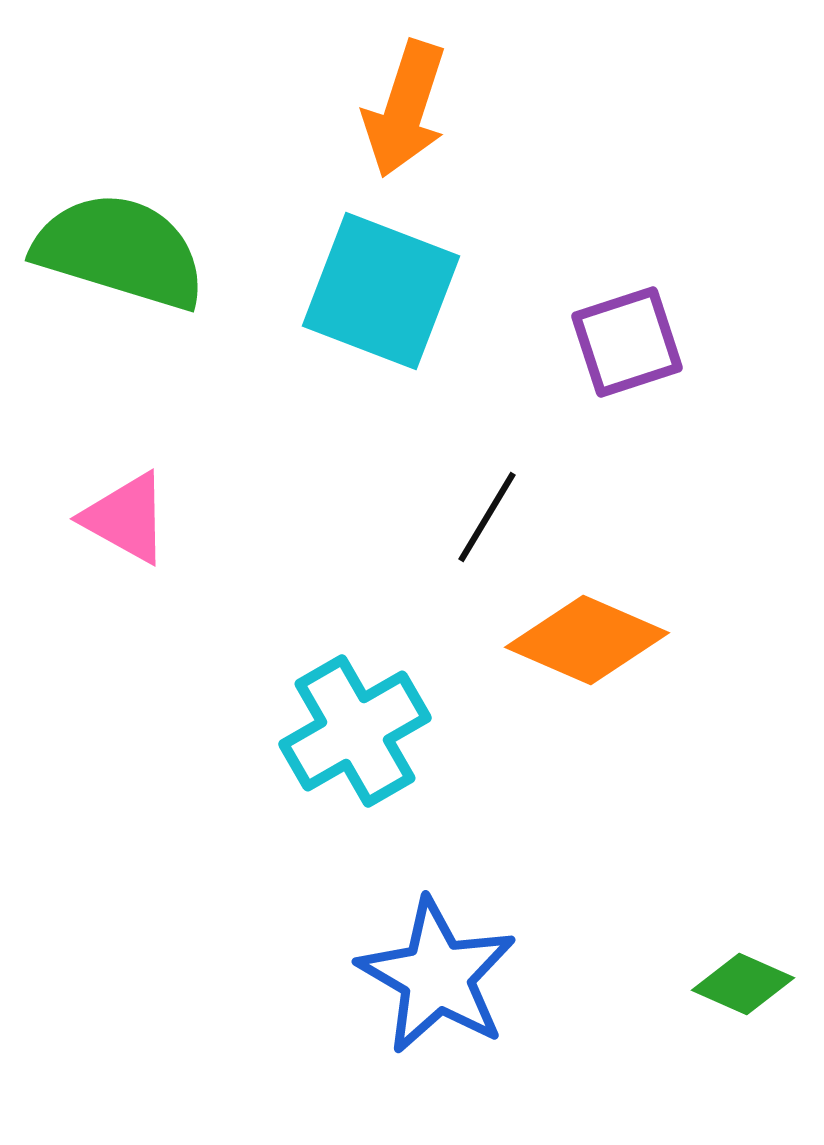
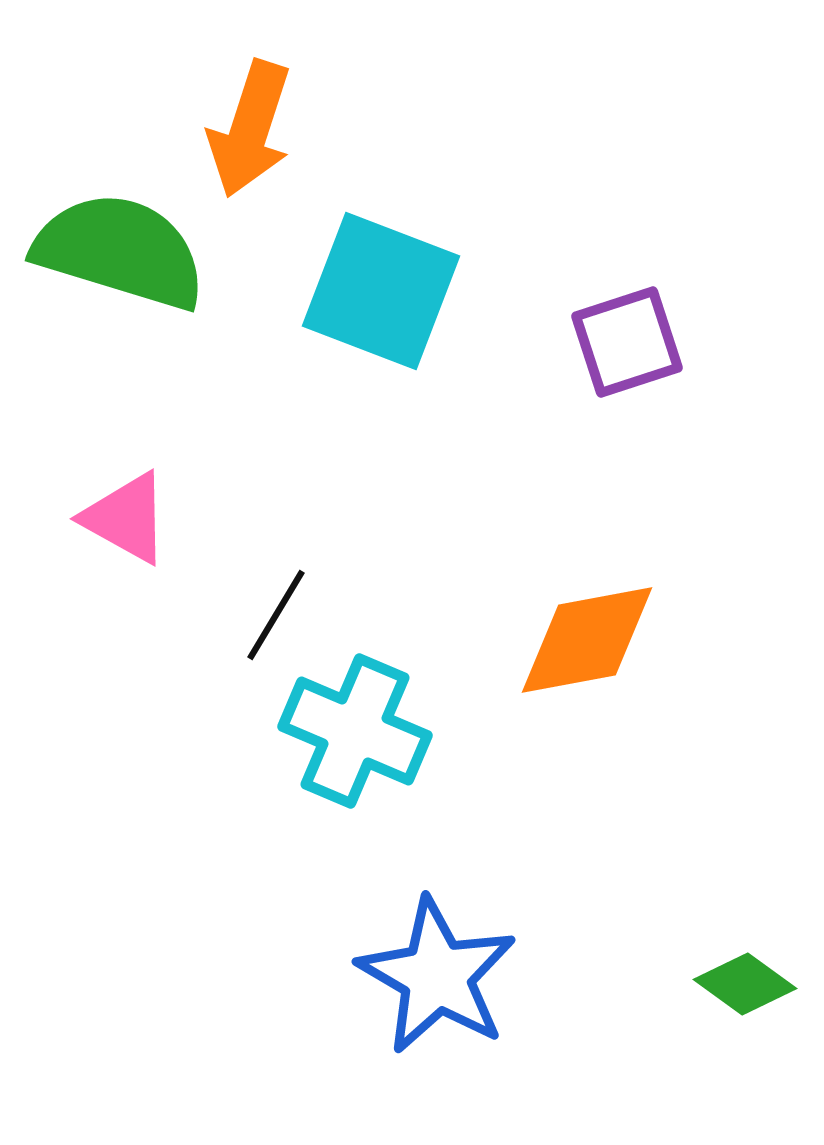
orange arrow: moved 155 px left, 20 px down
black line: moved 211 px left, 98 px down
orange diamond: rotated 34 degrees counterclockwise
cyan cross: rotated 37 degrees counterclockwise
green diamond: moved 2 px right; rotated 12 degrees clockwise
